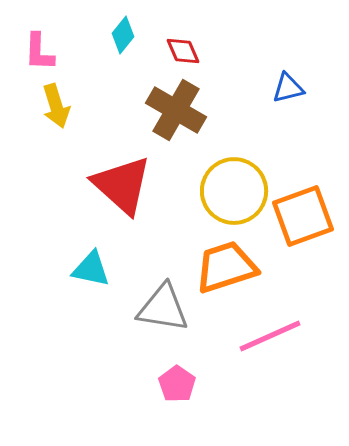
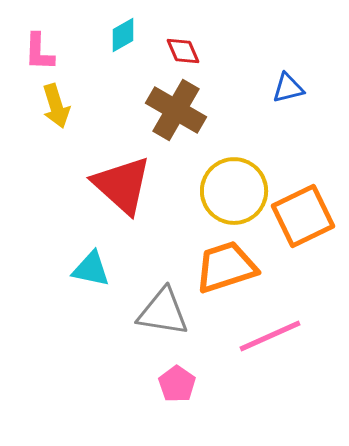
cyan diamond: rotated 21 degrees clockwise
orange square: rotated 6 degrees counterclockwise
gray triangle: moved 4 px down
